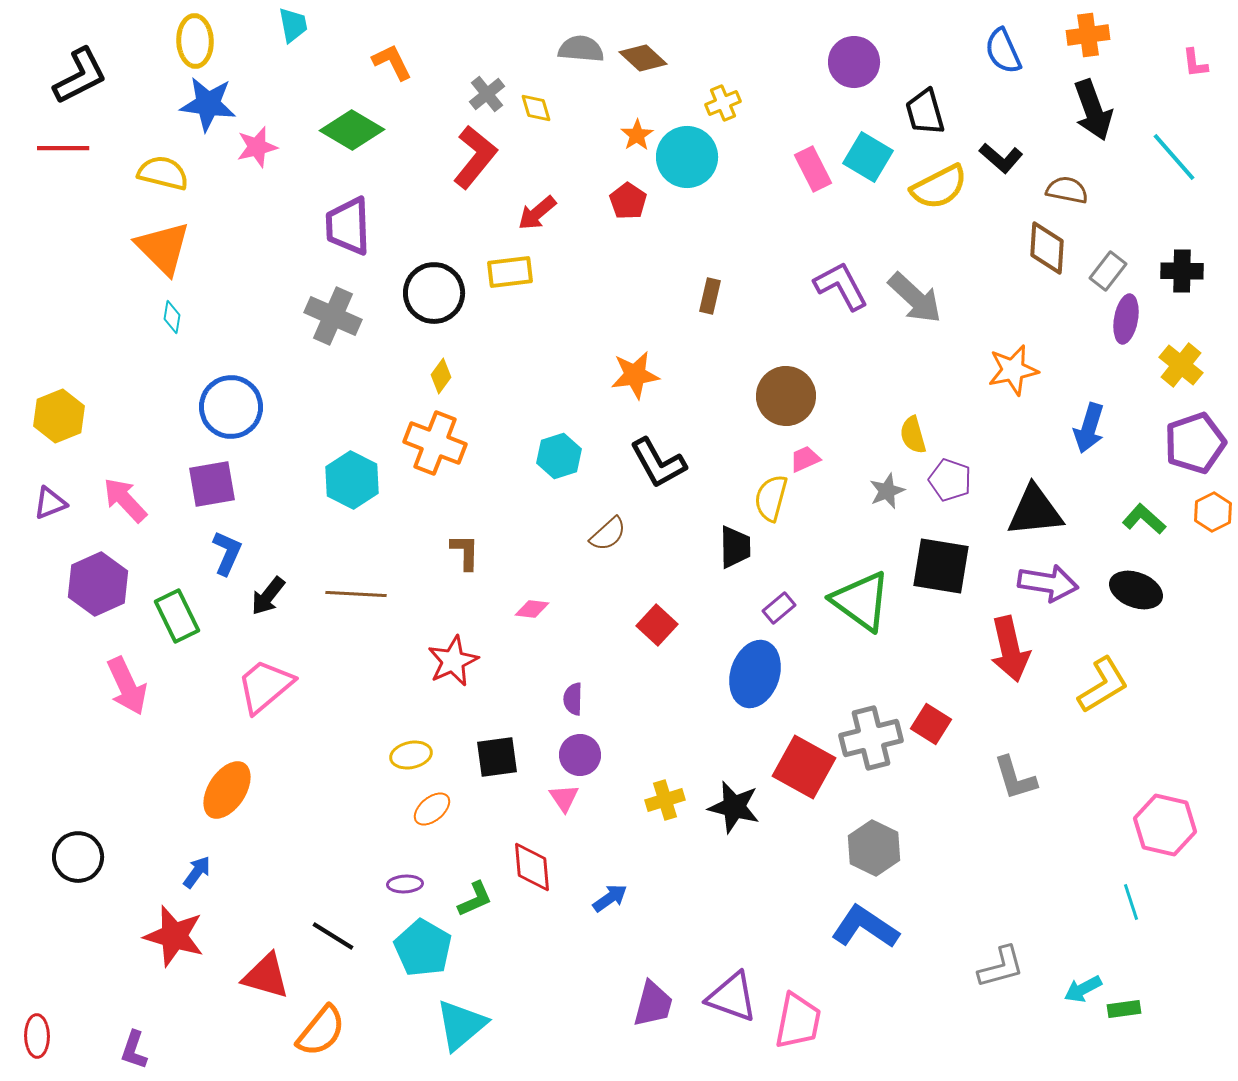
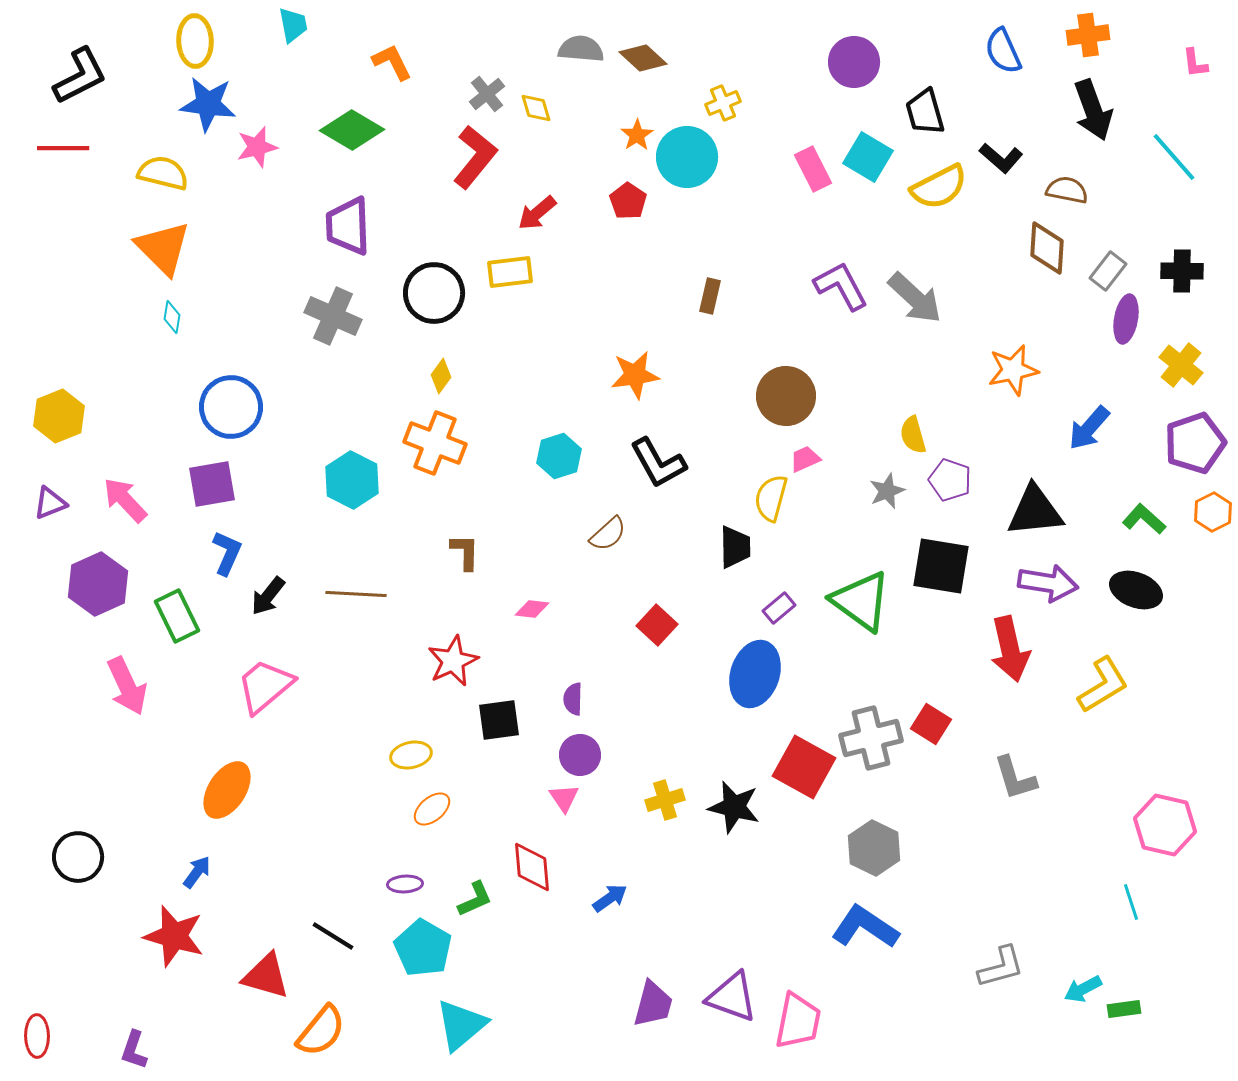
blue arrow at (1089, 428): rotated 24 degrees clockwise
black square at (497, 757): moved 2 px right, 37 px up
